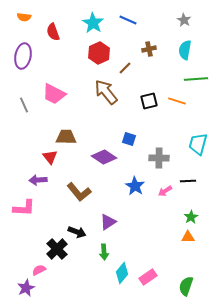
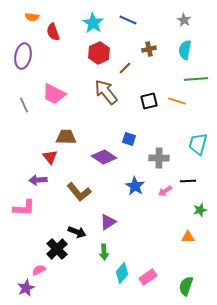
orange semicircle: moved 8 px right
green star: moved 9 px right, 7 px up; rotated 16 degrees clockwise
